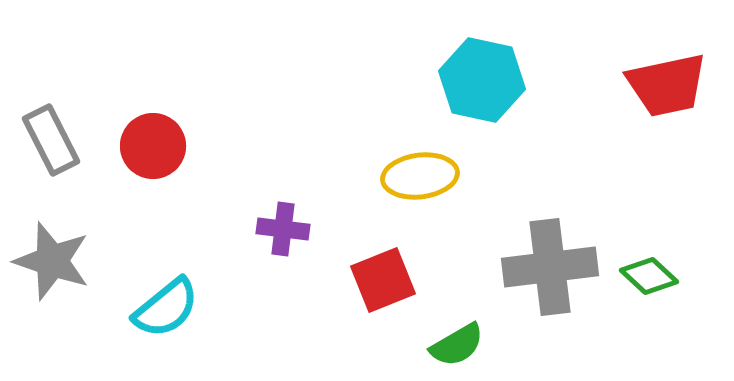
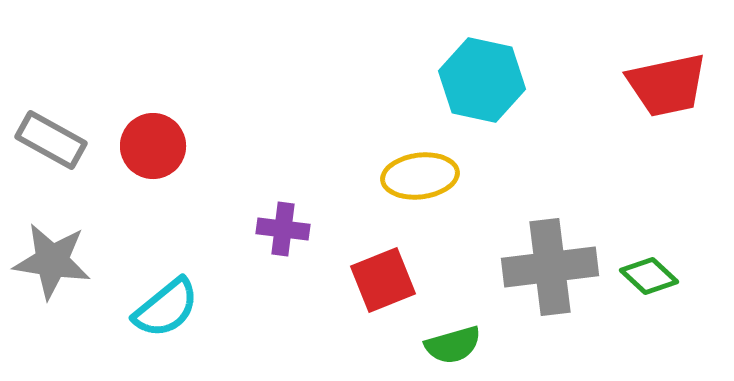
gray rectangle: rotated 34 degrees counterclockwise
gray star: rotated 10 degrees counterclockwise
green semicircle: moved 4 px left; rotated 14 degrees clockwise
